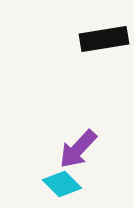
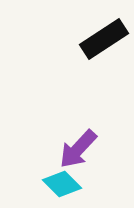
black rectangle: rotated 24 degrees counterclockwise
